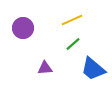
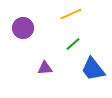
yellow line: moved 1 px left, 6 px up
blue trapezoid: rotated 12 degrees clockwise
